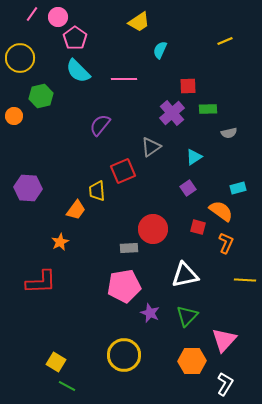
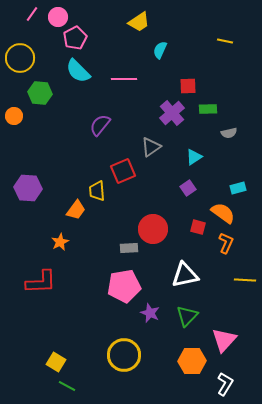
pink pentagon at (75, 38): rotated 10 degrees clockwise
yellow line at (225, 41): rotated 35 degrees clockwise
green hexagon at (41, 96): moved 1 px left, 3 px up; rotated 20 degrees clockwise
orange semicircle at (221, 211): moved 2 px right, 2 px down
